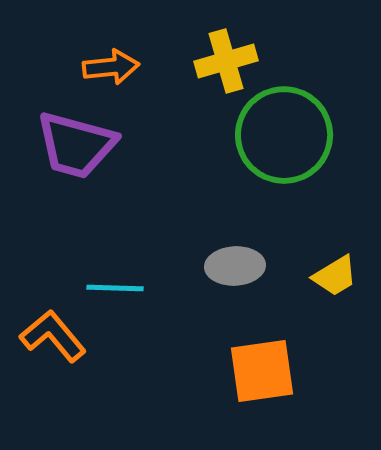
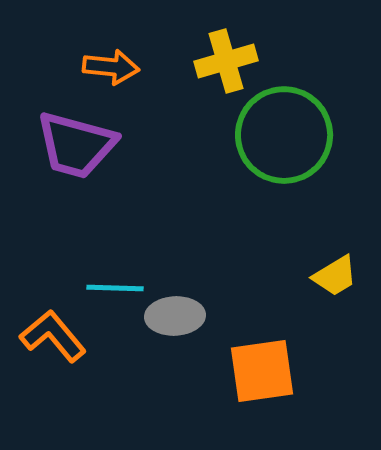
orange arrow: rotated 12 degrees clockwise
gray ellipse: moved 60 px left, 50 px down
